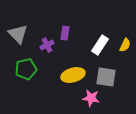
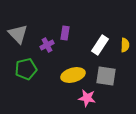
yellow semicircle: rotated 24 degrees counterclockwise
gray square: moved 1 px up
pink star: moved 4 px left
